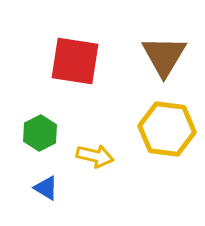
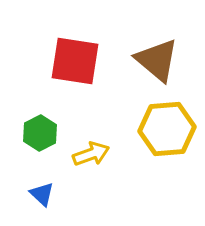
brown triangle: moved 7 px left, 4 px down; rotated 21 degrees counterclockwise
yellow hexagon: rotated 12 degrees counterclockwise
yellow arrow: moved 4 px left, 2 px up; rotated 33 degrees counterclockwise
blue triangle: moved 4 px left, 6 px down; rotated 12 degrees clockwise
